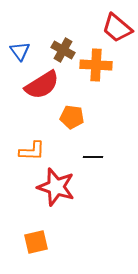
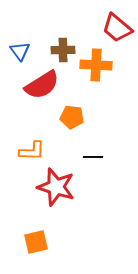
brown cross: rotated 30 degrees counterclockwise
